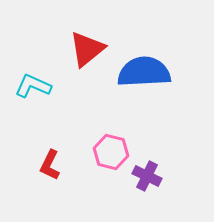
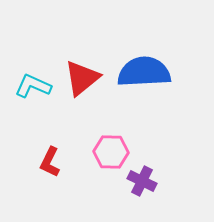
red triangle: moved 5 px left, 29 px down
pink hexagon: rotated 12 degrees counterclockwise
red L-shape: moved 3 px up
purple cross: moved 5 px left, 5 px down
